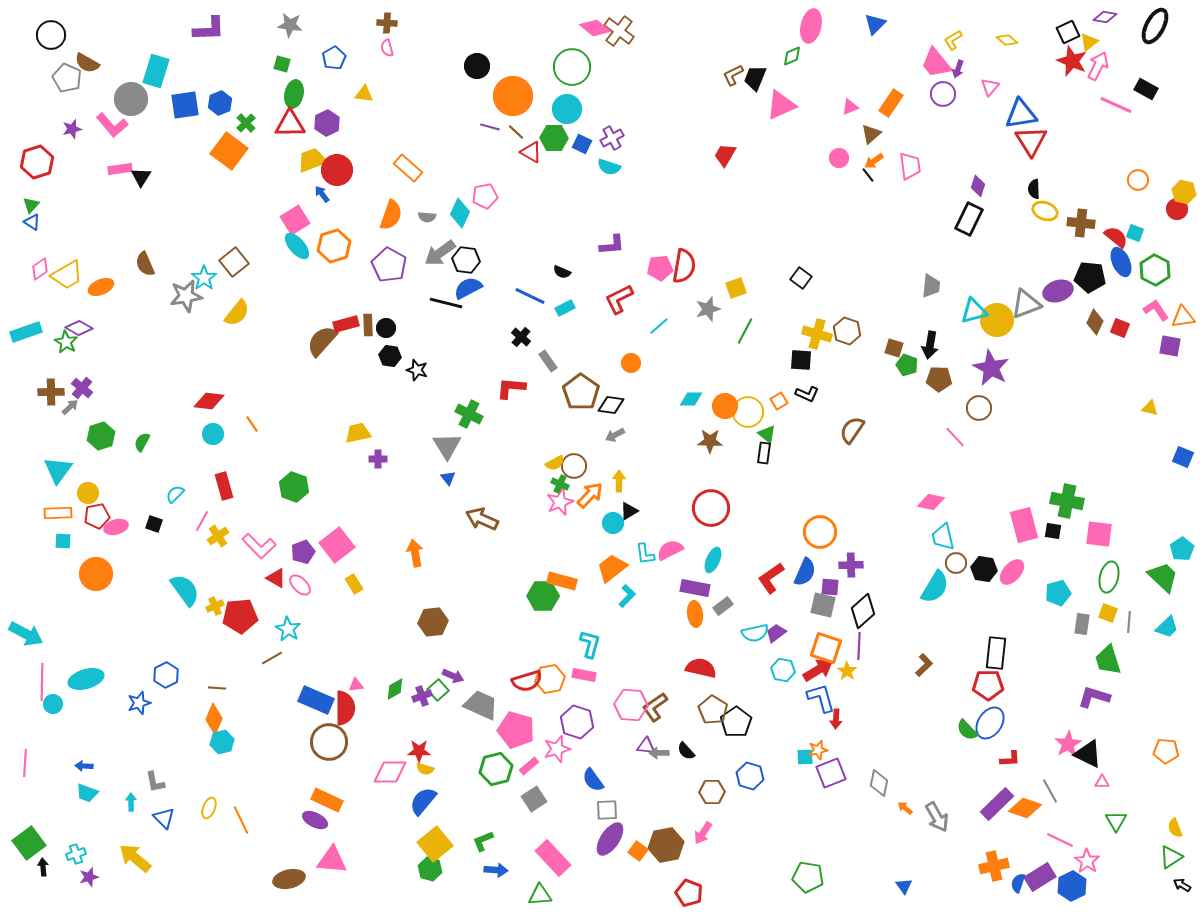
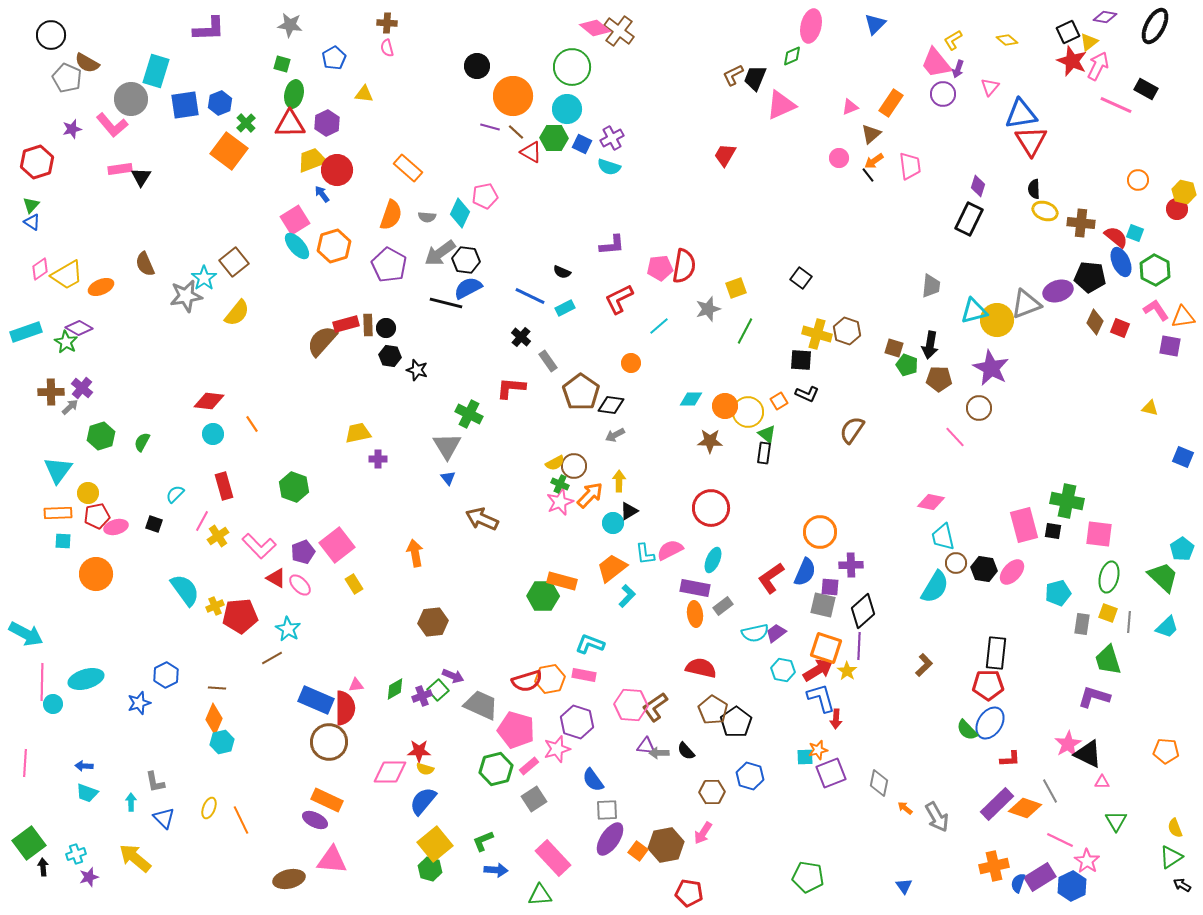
cyan L-shape at (590, 644): rotated 84 degrees counterclockwise
red pentagon at (689, 893): rotated 12 degrees counterclockwise
